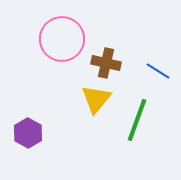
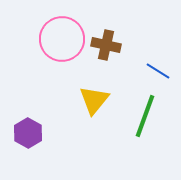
brown cross: moved 18 px up
yellow triangle: moved 2 px left, 1 px down
green line: moved 8 px right, 4 px up
